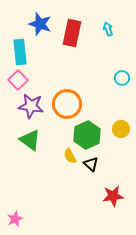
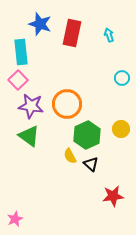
cyan arrow: moved 1 px right, 6 px down
cyan rectangle: moved 1 px right
green triangle: moved 1 px left, 4 px up
